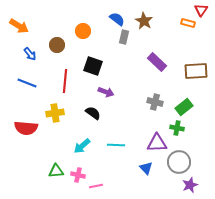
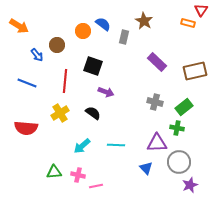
blue semicircle: moved 14 px left, 5 px down
blue arrow: moved 7 px right, 1 px down
brown rectangle: moved 1 px left; rotated 10 degrees counterclockwise
yellow cross: moved 5 px right; rotated 24 degrees counterclockwise
green triangle: moved 2 px left, 1 px down
